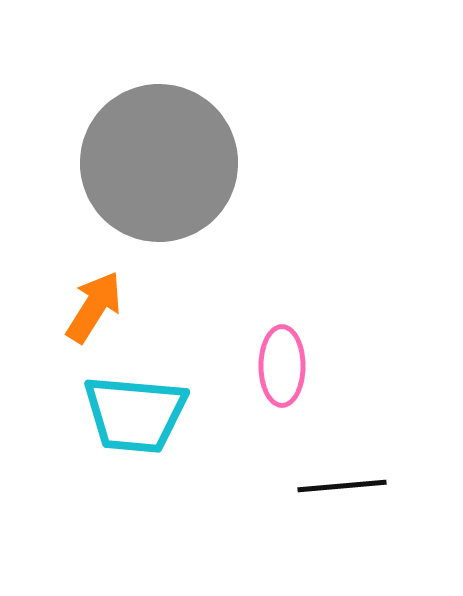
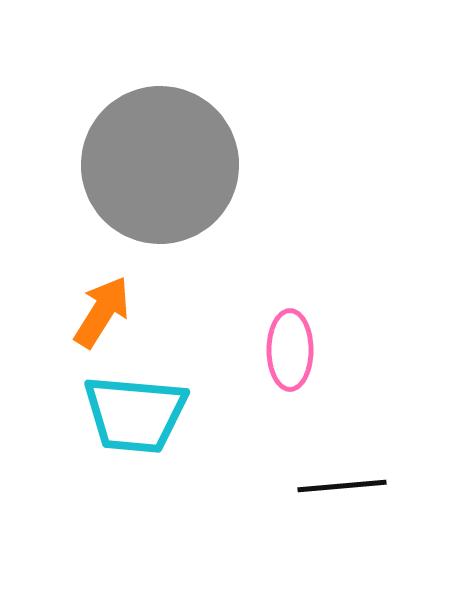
gray circle: moved 1 px right, 2 px down
orange arrow: moved 8 px right, 5 px down
pink ellipse: moved 8 px right, 16 px up
